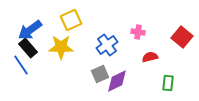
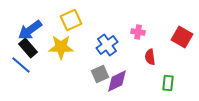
red square: rotated 10 degrees counterclockwise
red semicircle: rotated 84 degrees counterclockwise
blue line: rotated 15 degrees counterclockwise
